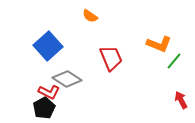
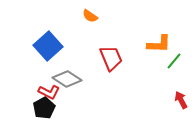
orange L-shape: rotated 20 degrees counterclockwise
